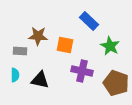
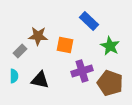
gray rectangle: rotated 48 degrees counterclockwise
purple cross: rotated 30 degrees counterclockwise
cyan semicircle: moved 1 px left, 1 px down
brown pentagon: moved 6 px left
